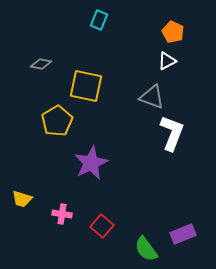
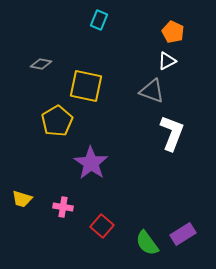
gray triangle: moved 6 px up
purple star: rotated 12 degrees counterclockwise
pink cross: moved 1 px right, 7 px up
purple rectangle: rotated 10 degrees counterclockwise
green semicircle: moved 1 px right, 6 px up
